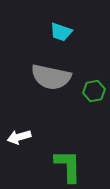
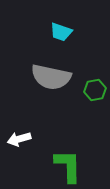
green hexagon: moved 1 px right, 1 px up
white arrow: moved 2 px down
